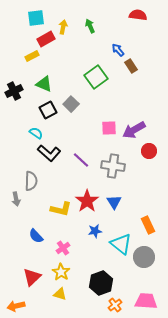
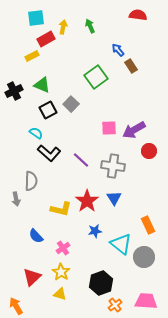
green triangle: moved 2 px left, 1 px down
blue triangle: moved 4 px up
orange arrow: rotated 72 degrees clockwise
